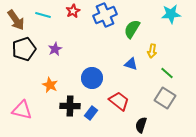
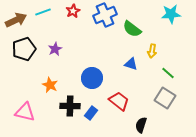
cyan line: moved 3 px up; rotated 35 degrees counterclockwise
brown arrow: rotated 80 degrees counterclockwise
green semicircle: rotated 84 degrees counterclockwise
green line: moved 1 px right
pink triangle: moved 3 px right, 2 px down
